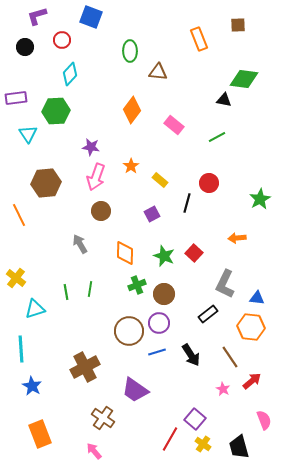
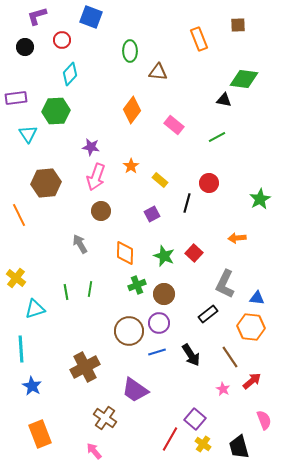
brown cross at (103, 418): moved 2 px right
